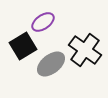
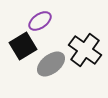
purple ellipse: moved 3 px left, 1 px up
